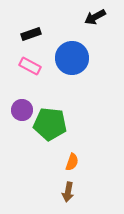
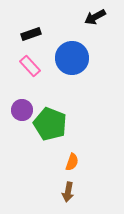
pink rectangle: rotated 20 degrees clockwise
green pentagon: rotated 16 degrees clockwise
